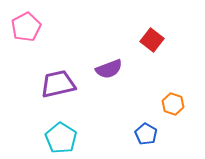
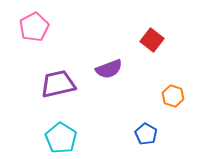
pink pentagon: moved 8 px right
orange hexagon: moved 8 px up
